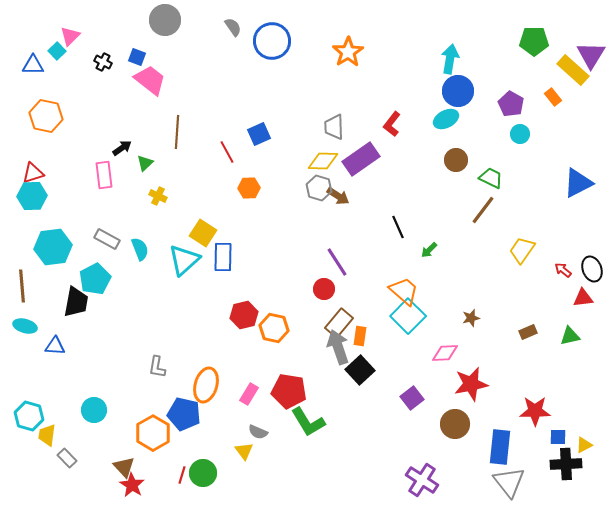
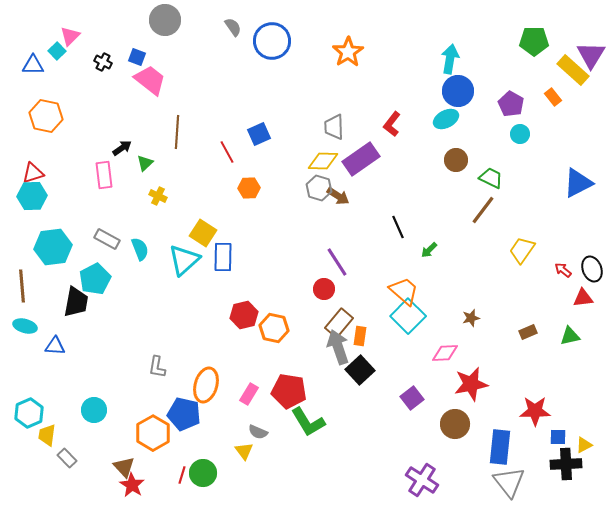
cyan hexagon at (29, 416): moved 3 px up; rotated 20 degrees clockwise
